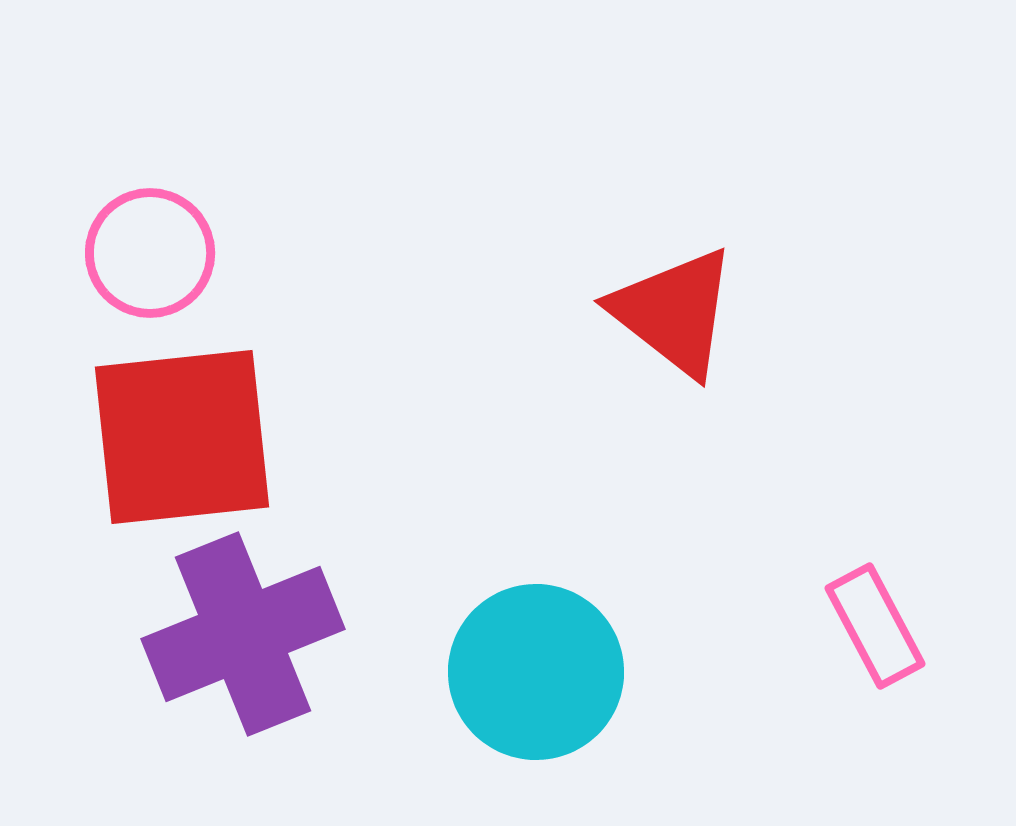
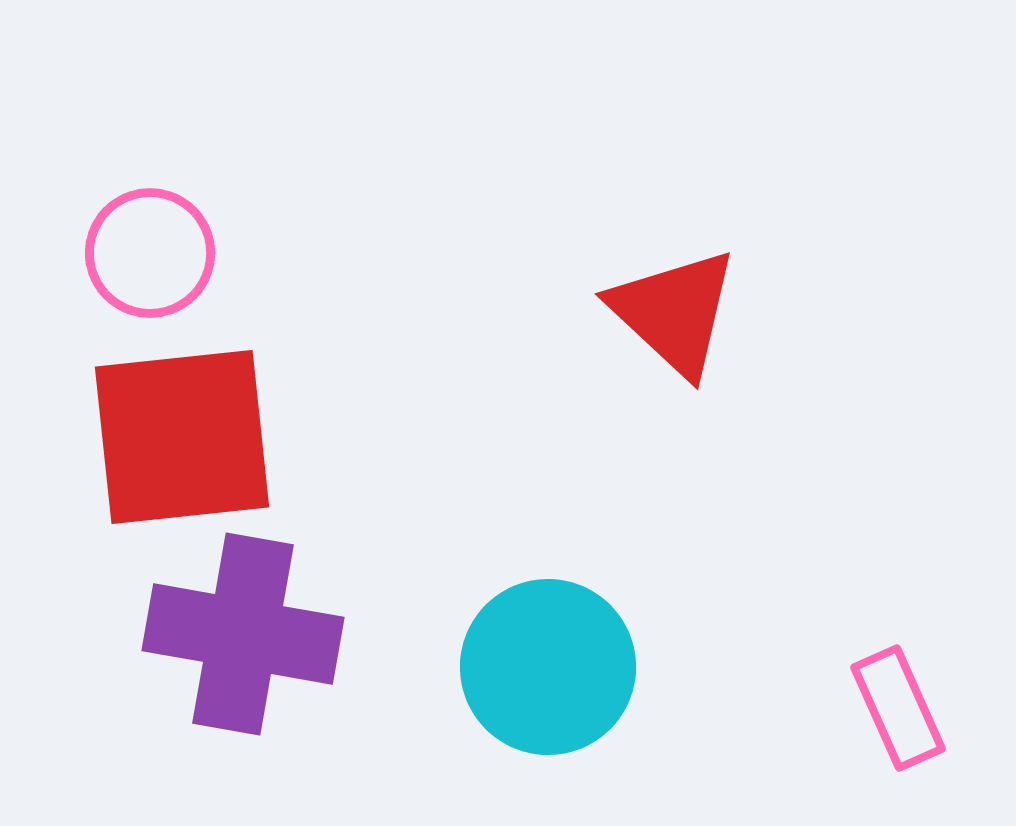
red triangle: rotated 5 degrees clockwise
pink rectangle: moved 23 px right, 82 px down; rotated 4 degrees clockwise
purple cross: rotated 32 degrees clockwise
cyan circle: moved 12 px right, 5 px up
